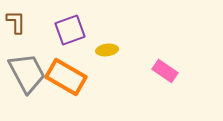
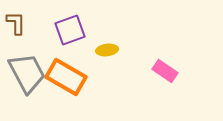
brown L-shape: moved 1 px down
